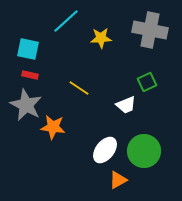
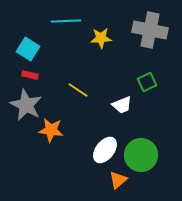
cyan line: rotated 40 degrees clockwise
cyan square: rotated 20 degrees clockwise
yellow line: moved 1 px left, 2 px down
white trapezoid: moved 4 px left
orange star: moved 2 px left, 3 px down
green circle: moved 3 px left, 4 px down
orange triangle: rotated 12 degrees counterclockwise
